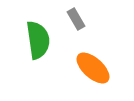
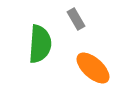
green semicircle: moved 2 px right, 4 px down; rotated 12 degrees clockwise
